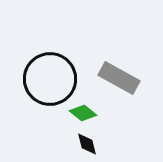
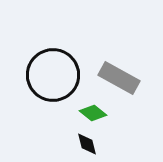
black circle: moved 3 px right, 4 px up
green diamond: moved 10 px right
